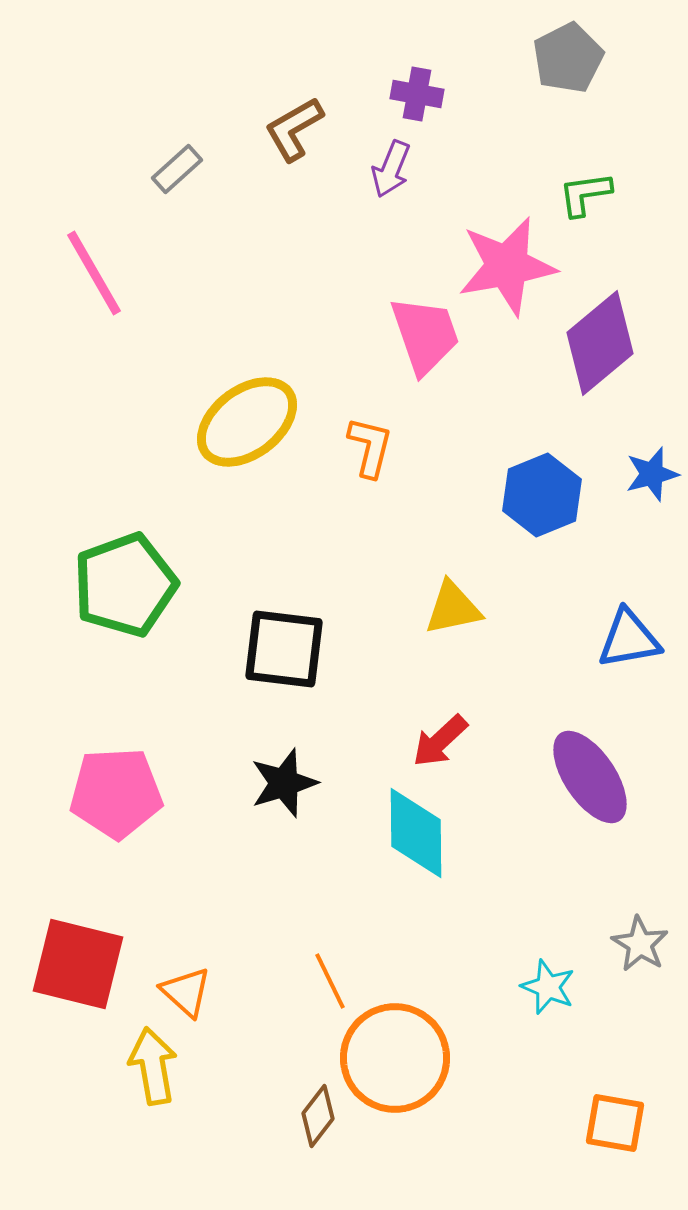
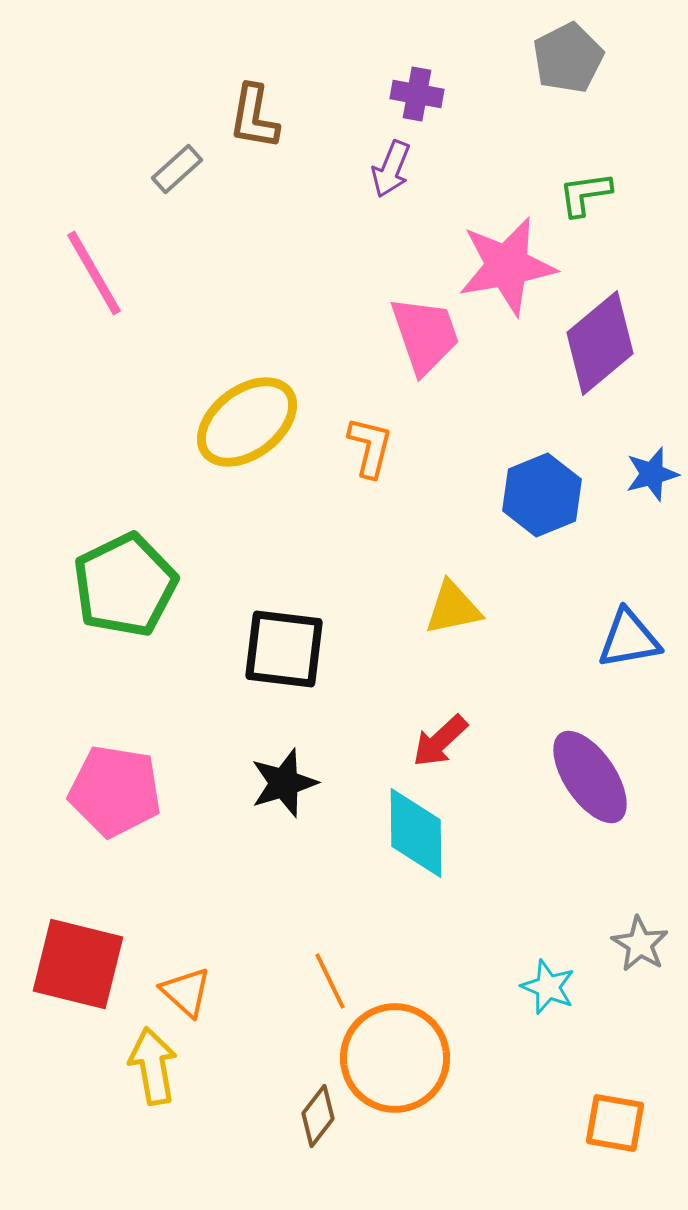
brown L-shape: moved 40 px left, 12 px up; rotated 50 degrees counterclockwise
green pentagon: rotated 6 degrees counterclockwise
pink pentagon: moved 1 px left, 2 px up; rotated 12 degrees clockwise
